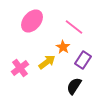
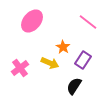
pink line: moved 14 px right, 5 px up
yellow arrow: moved 3 px right, 1 px down; rotated 60 degrees clockwise
